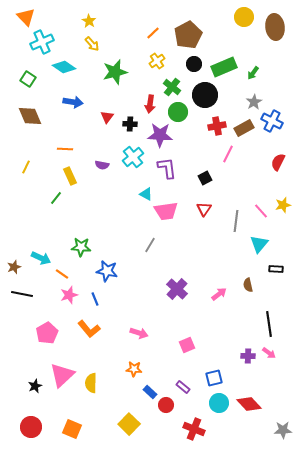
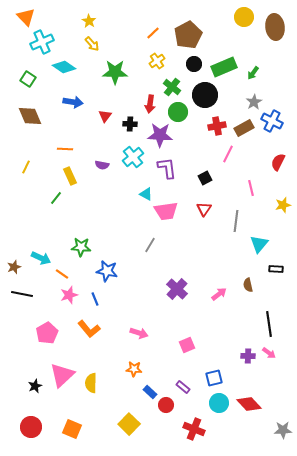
green star at (115, 72): rotated 15 degrees clockwise
red triangle at (107, 117): moved 2 px left, 1 px up
pink line at (261, 211): moved 10 px left, 23 px up; rotated 28 degrees clockwise
